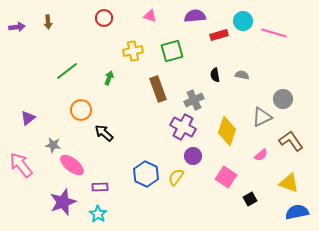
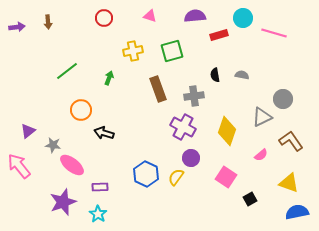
cyan circle: moved 3 px up
gray cross: moved 4 px up; rotated 18 degrees clockwise
purple triangle: moved 13 px down
black arrow: rotated 24 degrees counterclockwise
purple circle: moved 2 px left, 2 px down
pink arrow: moved 2 px left, 1 px down
